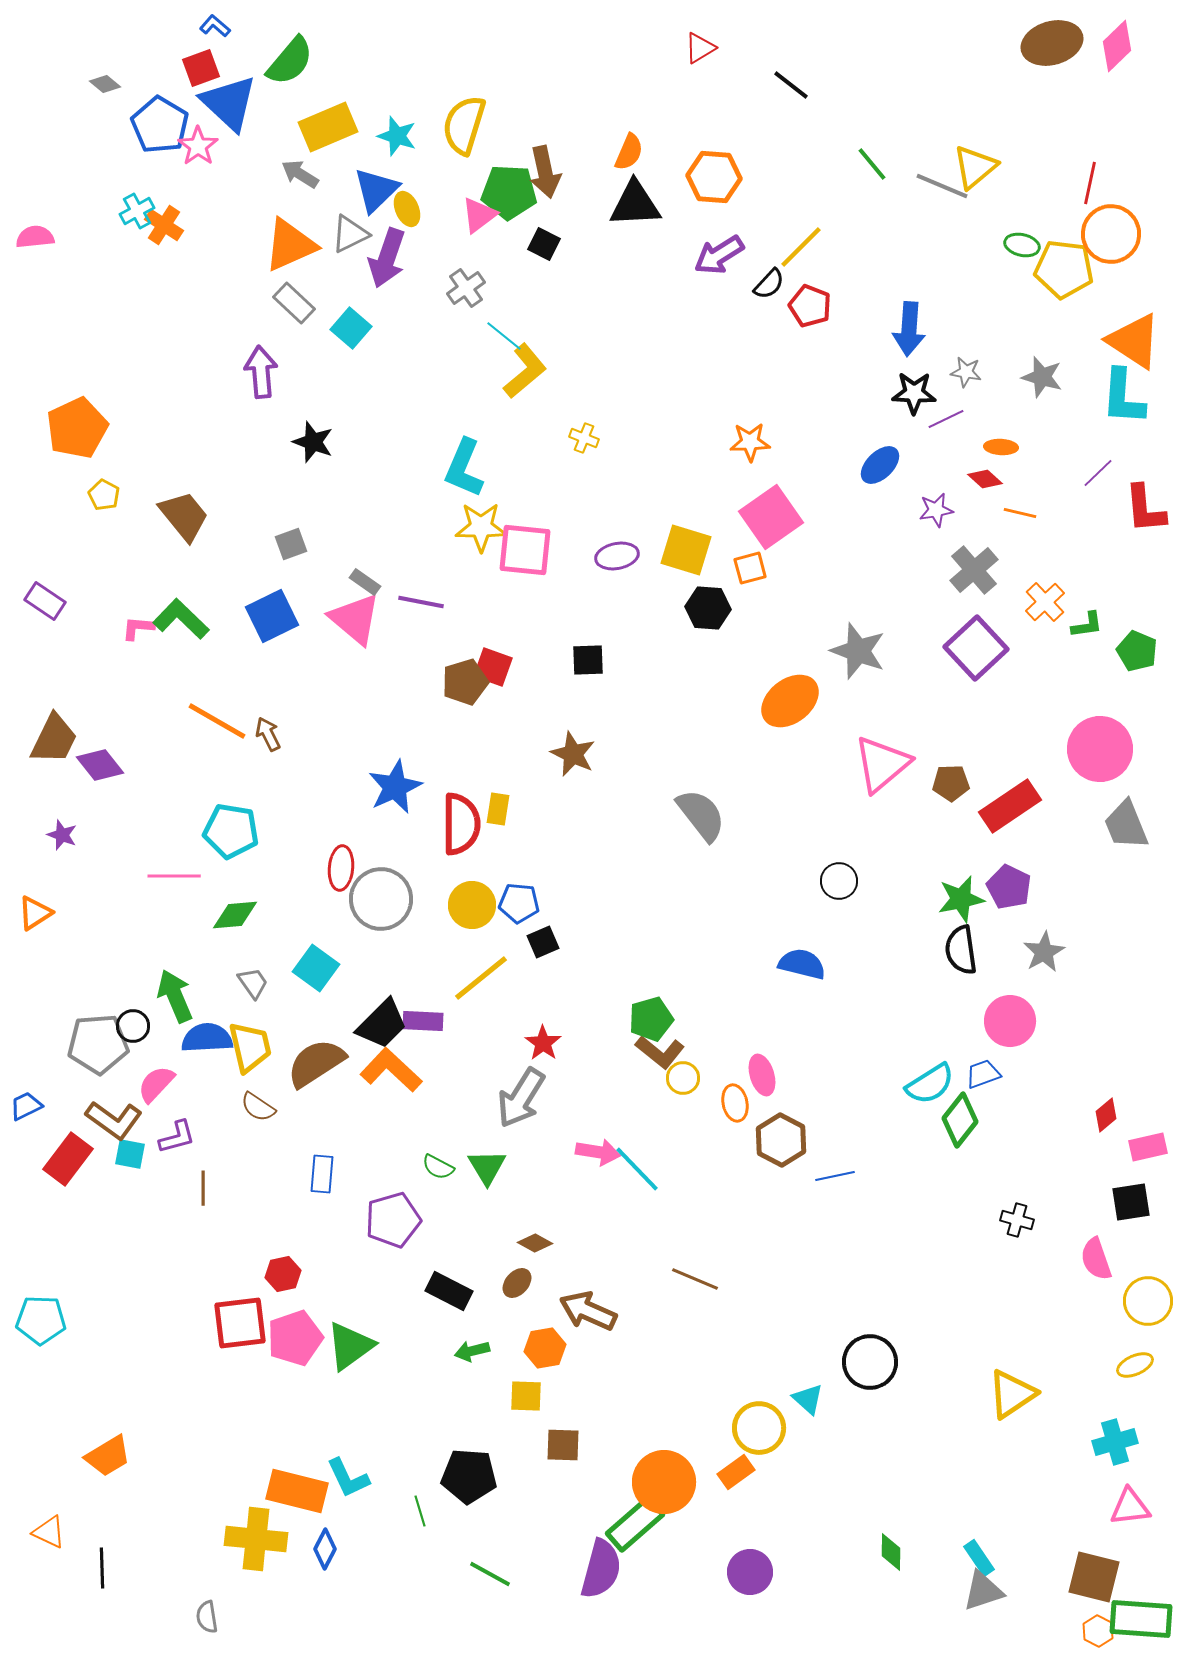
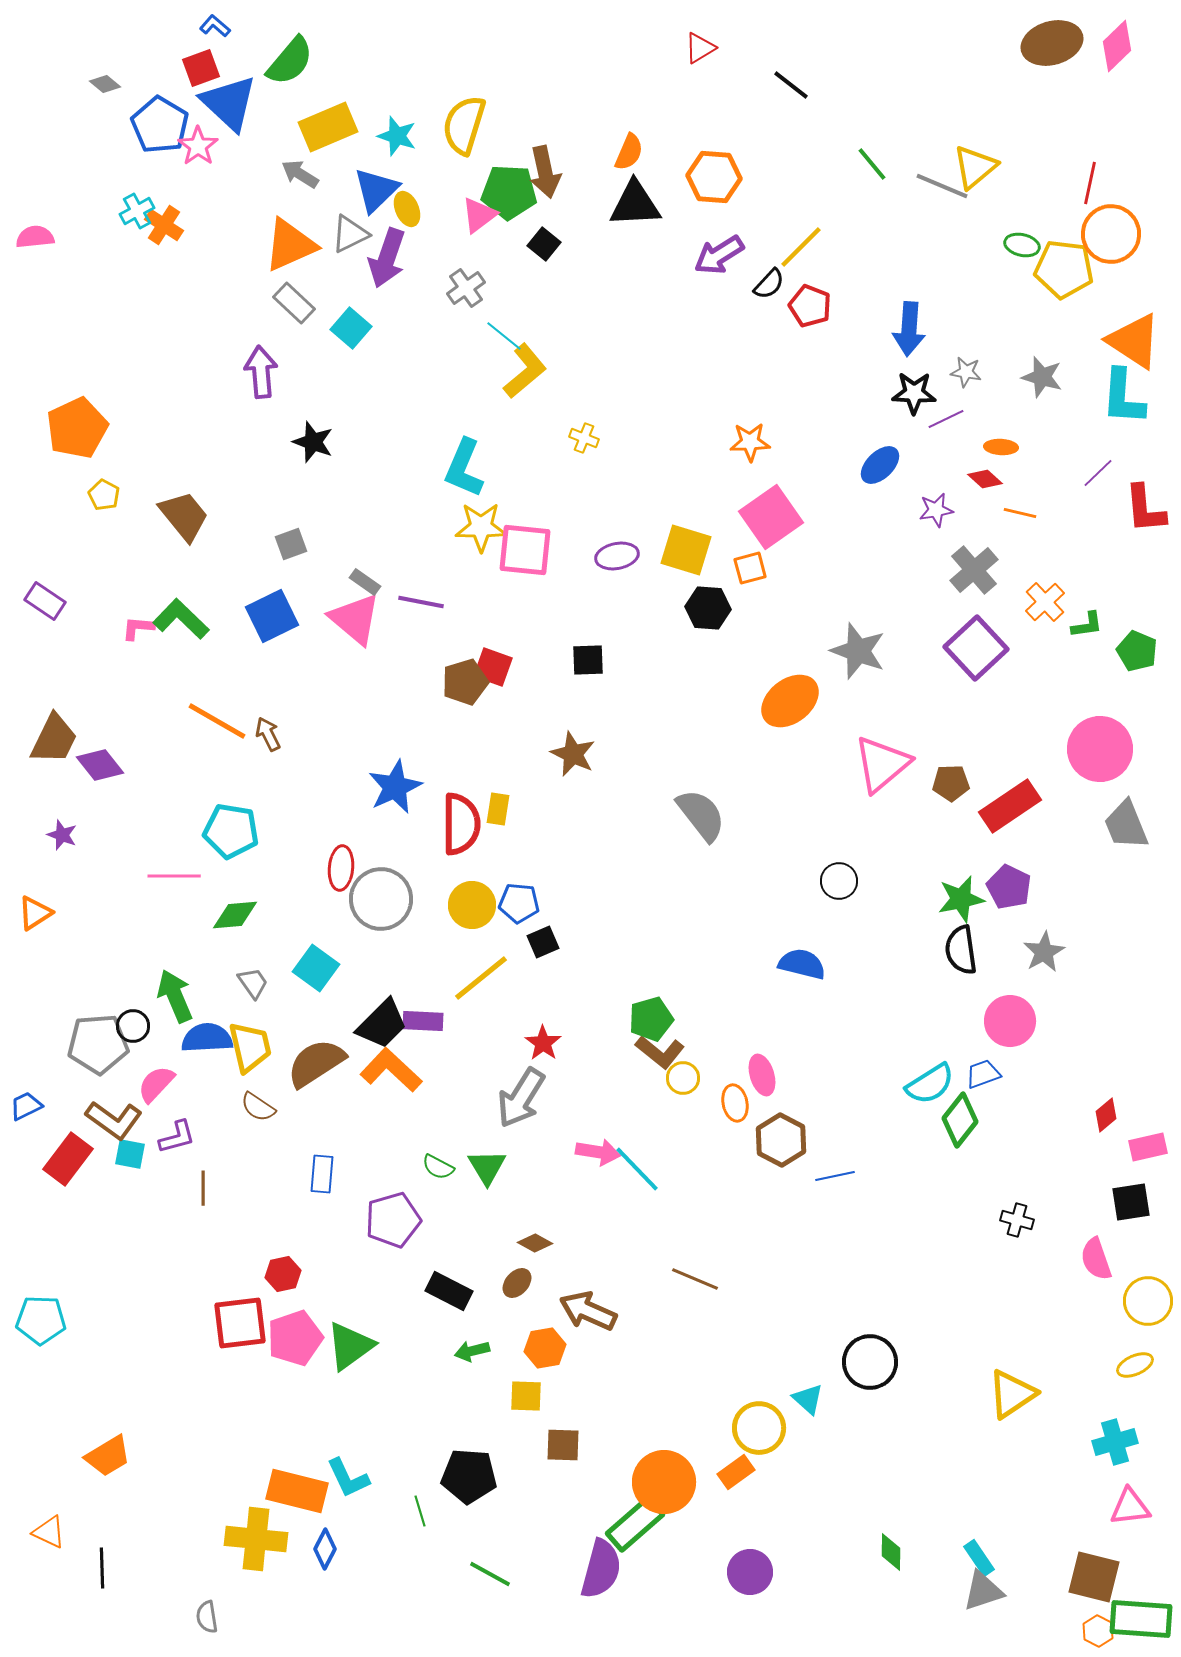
black square at (544, 244): rotated 12 degrees clockwise
